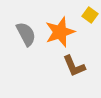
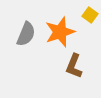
gray semicircle: rotated 50 degrees clockwise
brown L-shape: rotated 45 degrees clockwise
